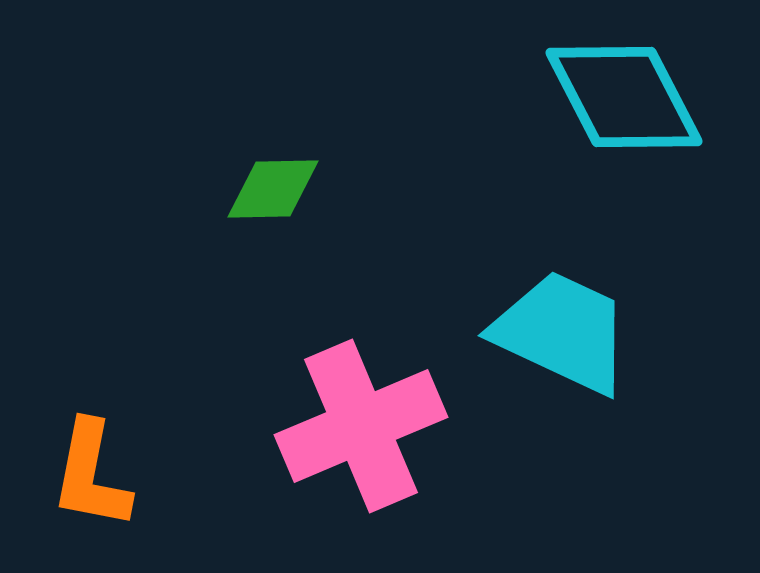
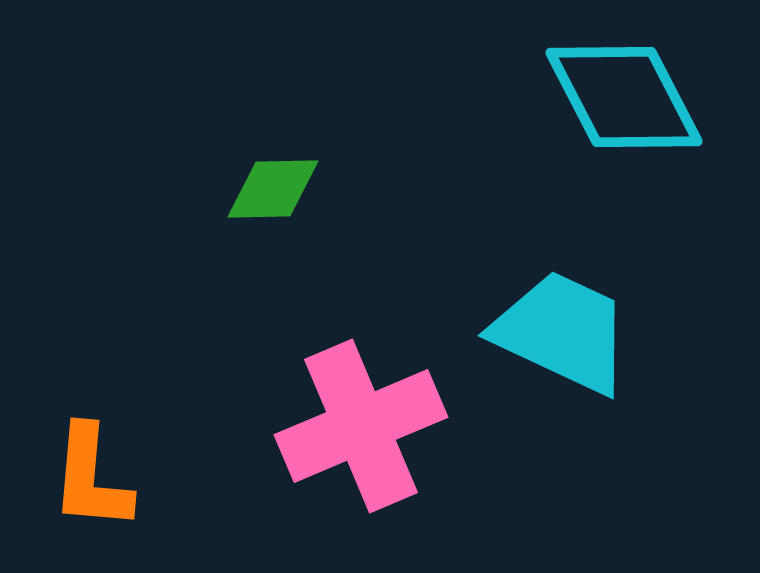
orange L-shape: moved 3 px down; rotated 6 degrees counterclockwise
